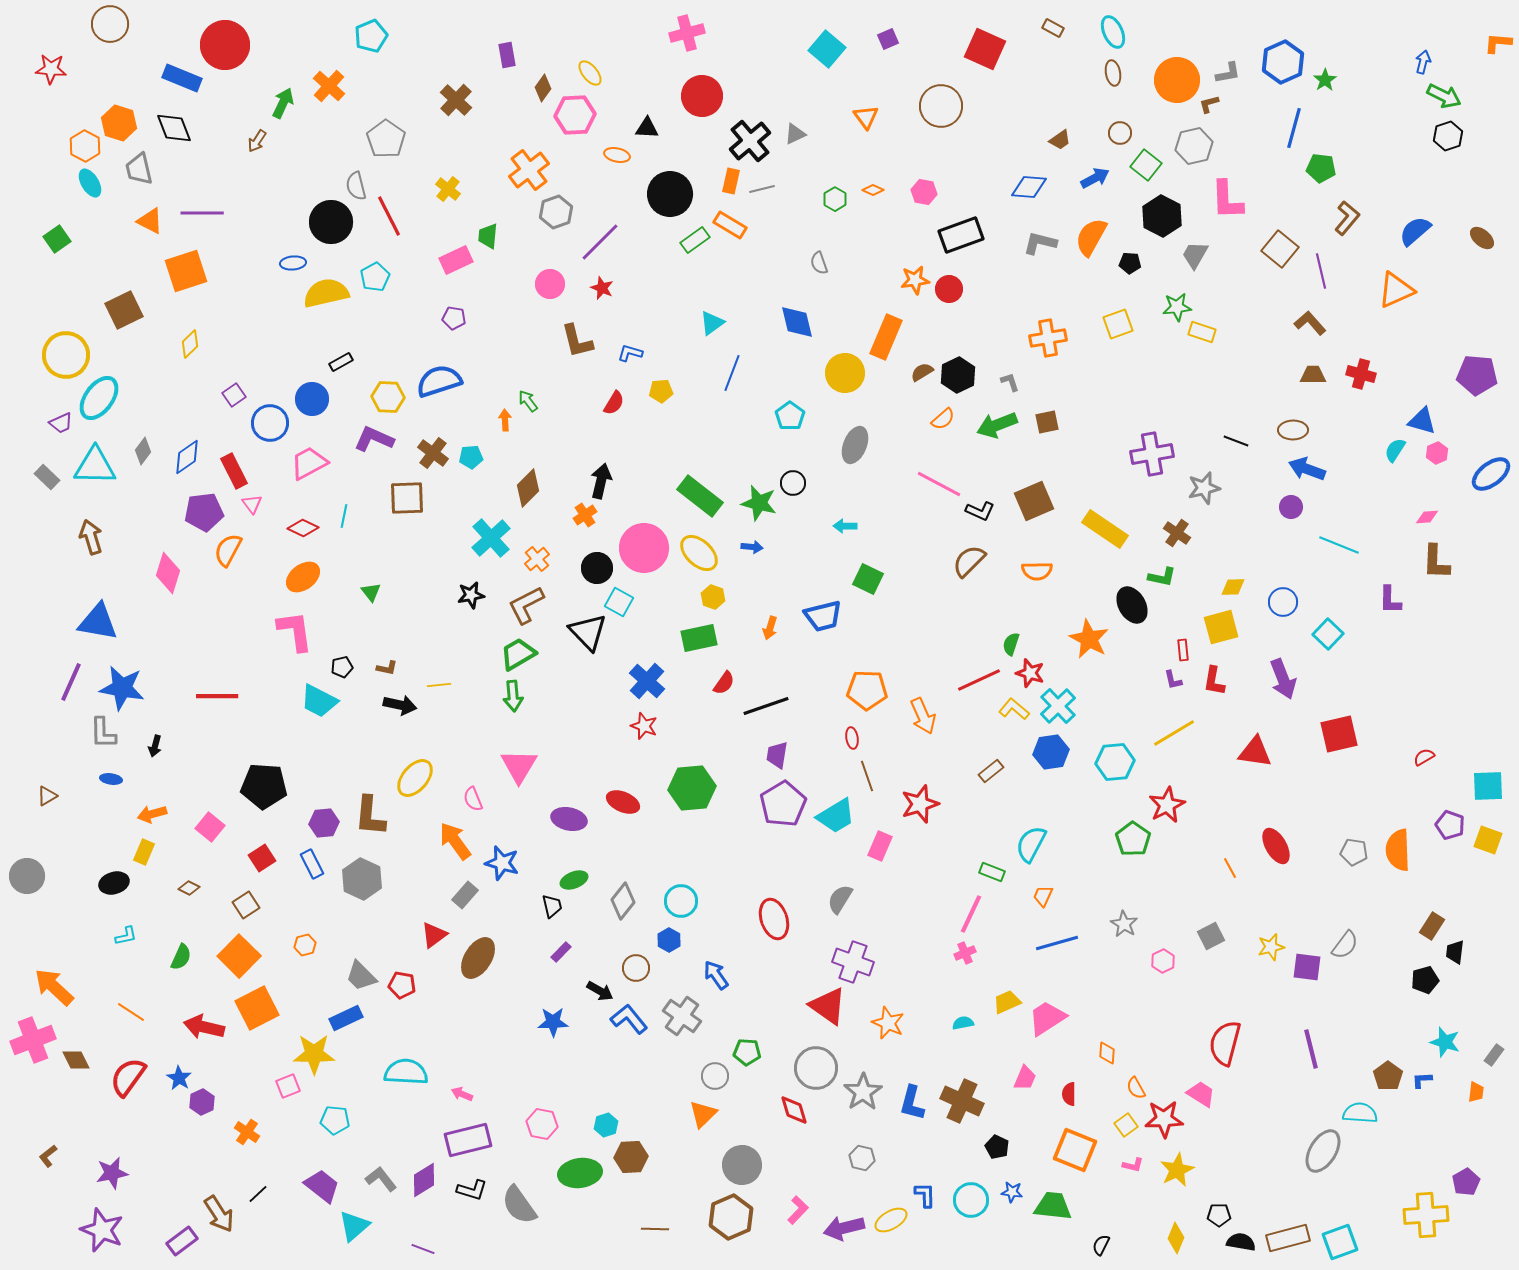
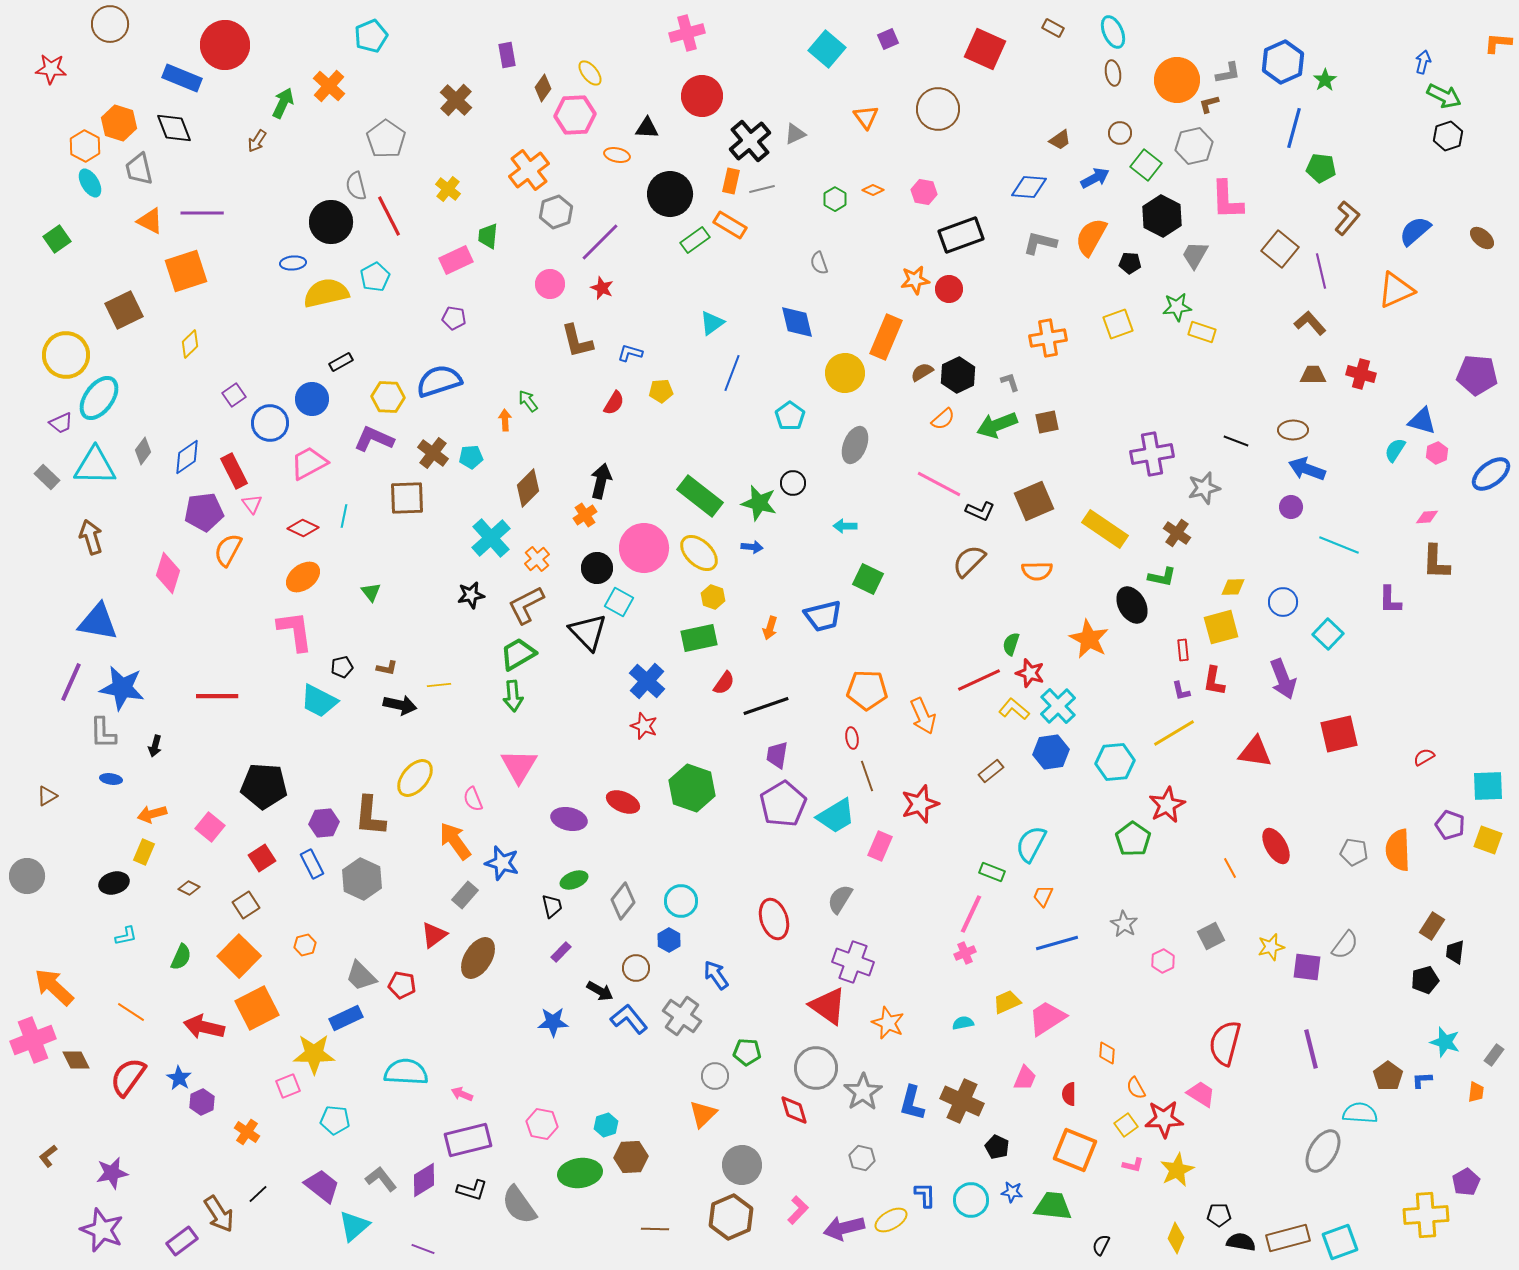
brown circle at (941, 106): moved 3 px left, 3 px down
purple L-shape at (1173, 680): moved 8 px right, 11 px down
green hexagon at (692, 788): rotated 24 degrees clockwise
